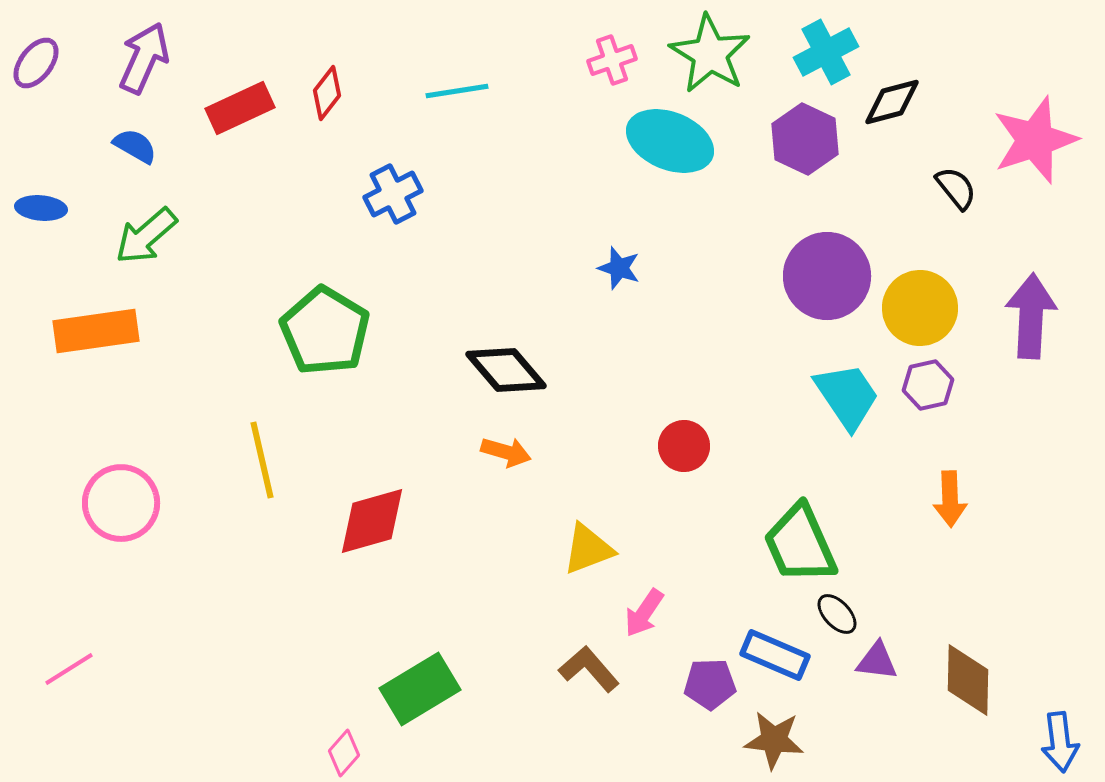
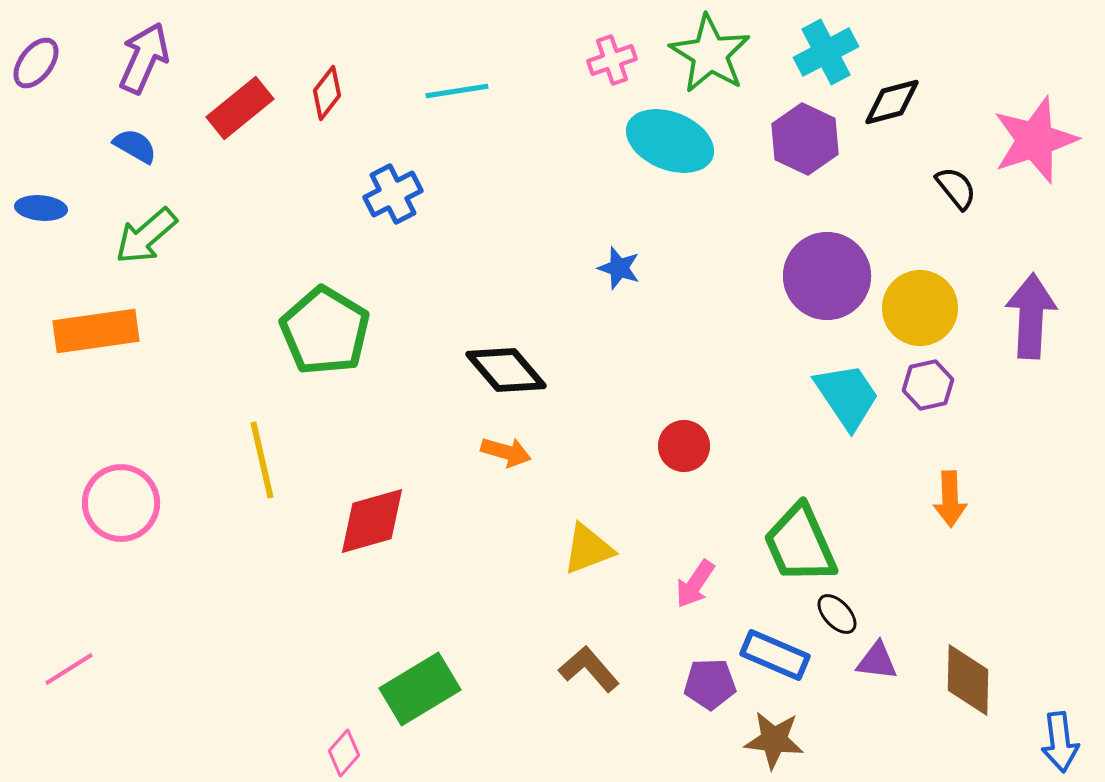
red rectangle at (240, 108): rotated 14 degrees counterclockwise
pink arrow at (644, 613): moved 51 px right, 29 px up
